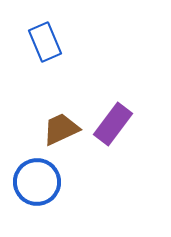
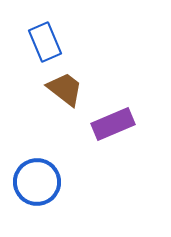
purple rectangle: rotated 30 degrees clockwise
brown trapezoid: moved 4 px right, 40 px up; rotated 63 degrees clockwise
